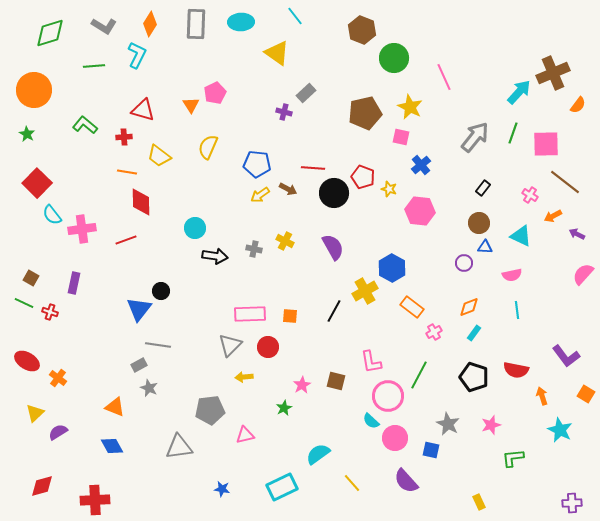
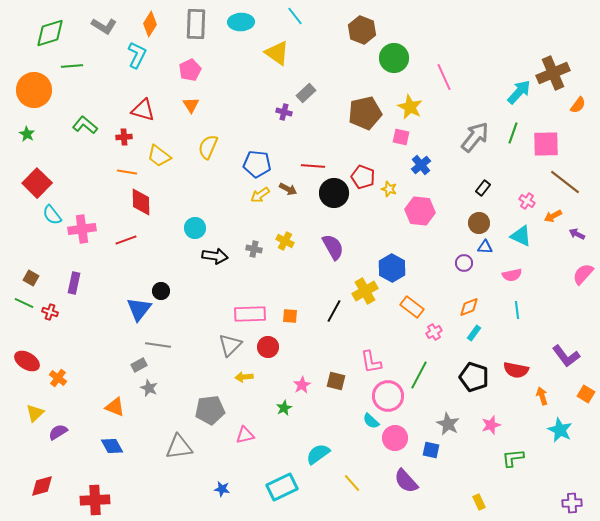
green line at (94, 66): moved 22 px left
pink pentagon at (215, 93): moved 25 px left, 23 px up
red line at (313, 168): moved 2 px up
pink cross at (530, 195): moved 3 px left, 6 px down
